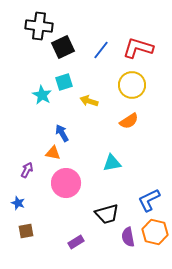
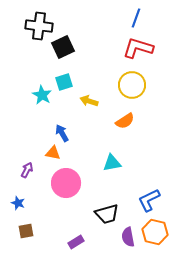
blue line: moved 35 px right, 32 px up; rotated 18 degrees counterclockwise
orange semicircle: moved 4 px left
